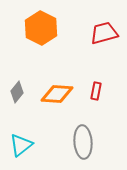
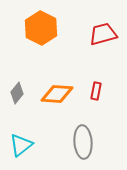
red trapezoid: moved 1 px left, 1 px down
gray diamond: moved 1 px down
